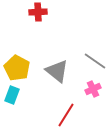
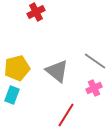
red cross: moved 2 px left; rotated 24 degrees counterclockwise
yellow pentagon: rotated 30 degrees clockwise
pink cross: moved 1 px right, 1 px up
